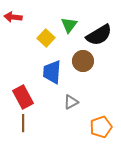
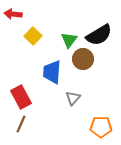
red arrow: moved 3 px up
green triangle: moved 15 px down
yellow square: moved 13 px left, 2 px up
brown circle: moved 2 px up
red rectangle: moved 2 px left
gray triangle: moved 2 px right, 4 px up; rotated 21 degrees counterclockwise
brown line: moved 2 px left, 1 px down; rotated 24 degrees clockwise
orange pentagon: rotated 20 degrees clockwise
